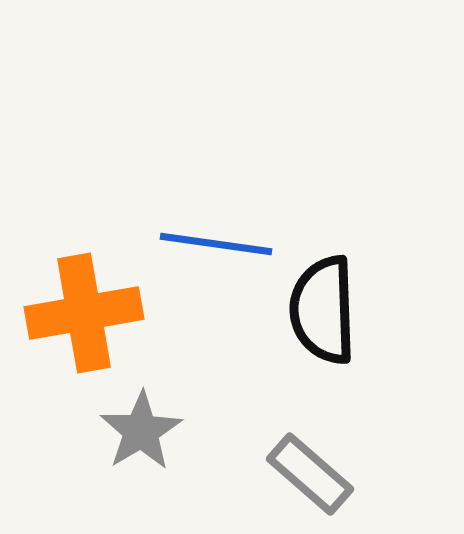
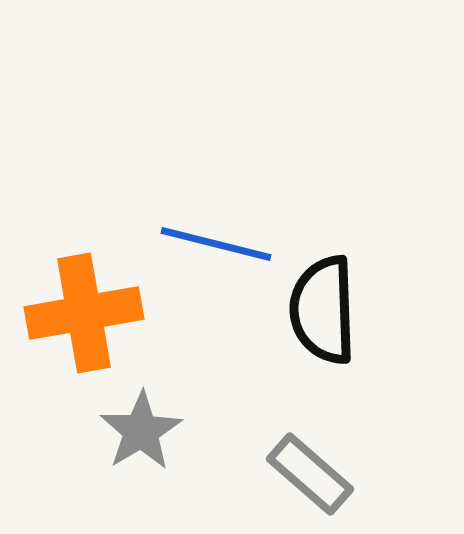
blue line: rotated 6 degrees clockwise
